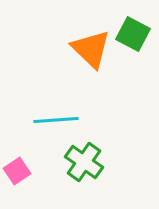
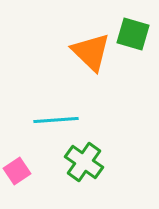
green square: rotated 12 degrees counterclockwise
orange triangle: moved 3 px down
